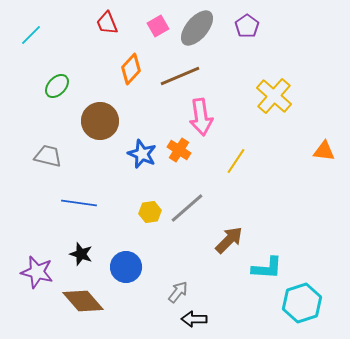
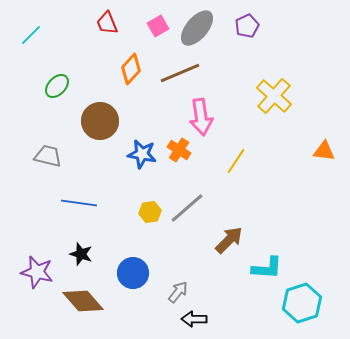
purple pentagon: rotated 10 degrees clockwise
brown line: moved 3 px up
blue star: rotated 12 degrees counterclockwise
blue circle: moved 7 px right, 6 px down
